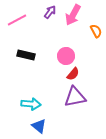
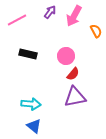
pink arrow: moved 1 px right, 1 px down
black rectangle: moved 2 px right, 1 px up
blue triangle: moved 5 px left
